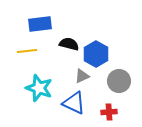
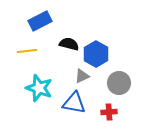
blue rectangle: moved 3 px up; rotated 20 degrees counterclockwise
gray circle: moved 2 px down
blue triangle: rotated 15 degrees counterclockwise
